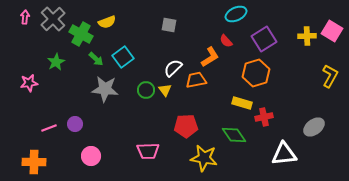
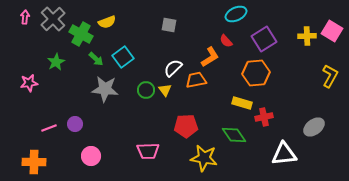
orange hexagon: rotated 12 degrees clockwise
